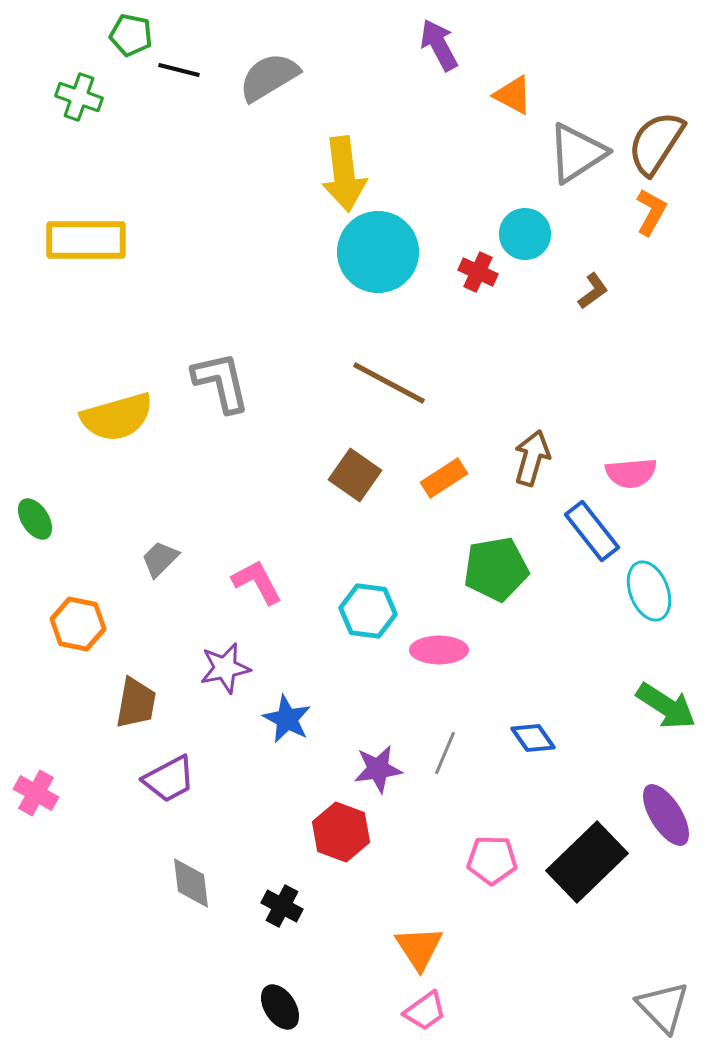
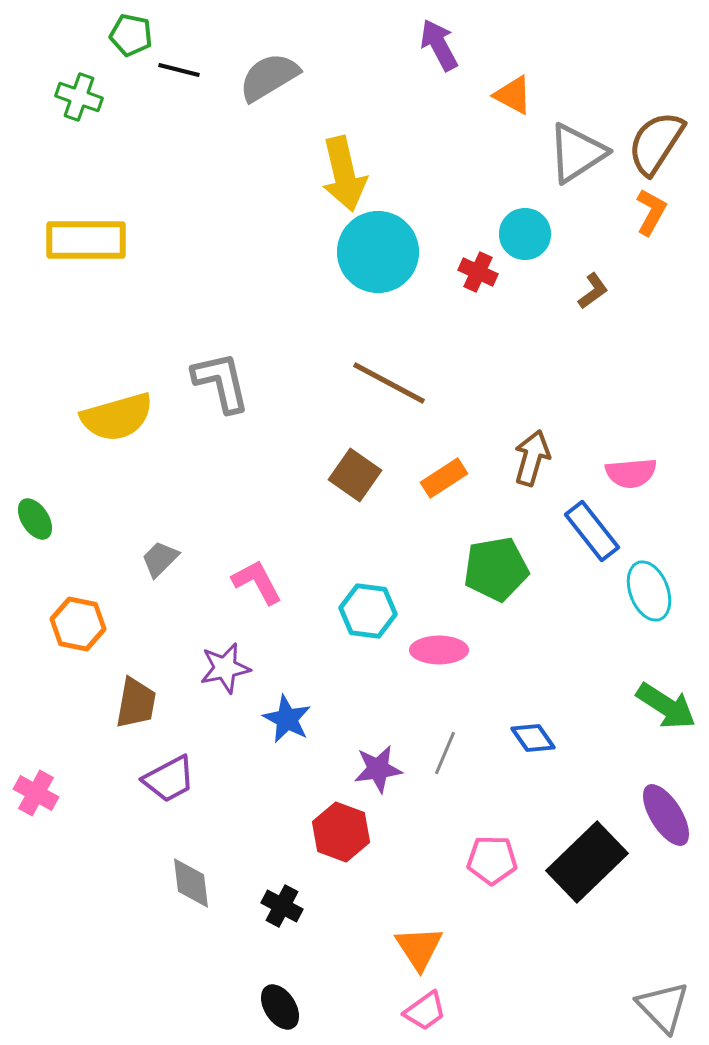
yellow arrow at (344, 174): rotated 6 degrees counterclockwise
